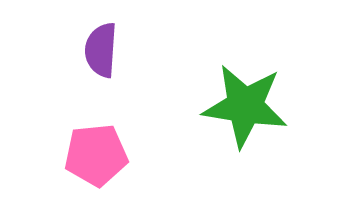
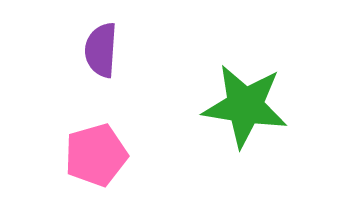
pink pentagon: rotated 10 degrees counterclockwise
